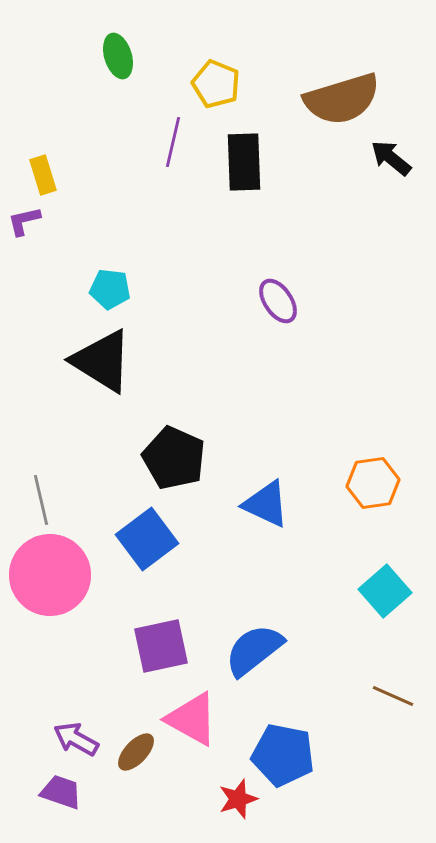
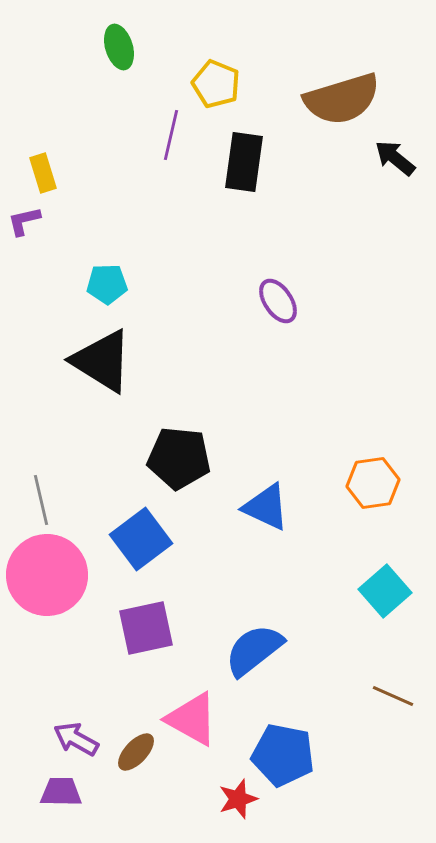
green ellipse: moved 1 px right, 9 px up
purple line: moved 2 px left, 7 px up
black arrow: moved 4 px right
black rectangle: rotated 10 degrees clockwise
yellow rectangle: moved 2 px up
cyan pentagon: moved 3 px left, 5 px up; rotated 9 degrees counterclockwise
black pentagon: moved 5 px right; rotated 18 degrees counterclockwise
blue triangle: moved 3 px down
blue square: moved 6 px left
pink circle: moved 3 px left
purple square: moved 15 px left, 18 px up
purple trapezoid: rotated 18 degrees counterclockwise
